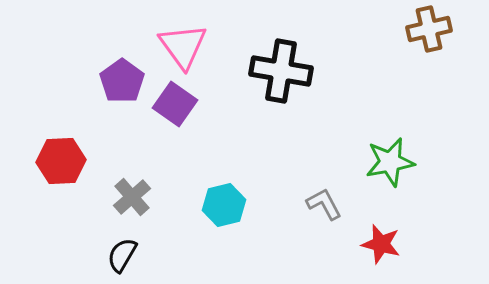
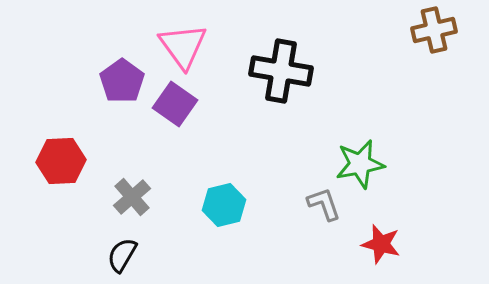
brown cross: moved 5 px right, 1 px down
green star: moved 30 px left, 2 px down
gray L-shape: rotated 9 degrees clockwise
